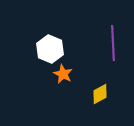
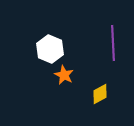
orange star: moved 1 px right, 1 px down
